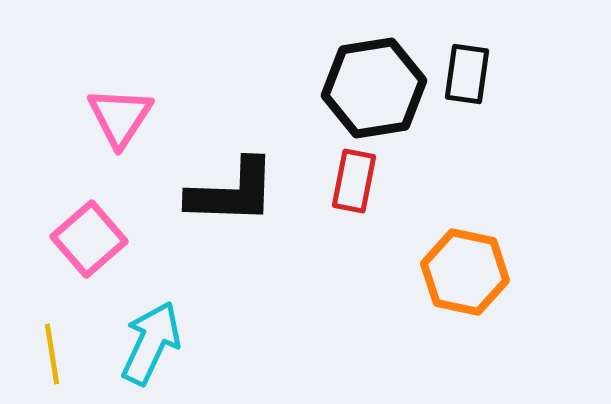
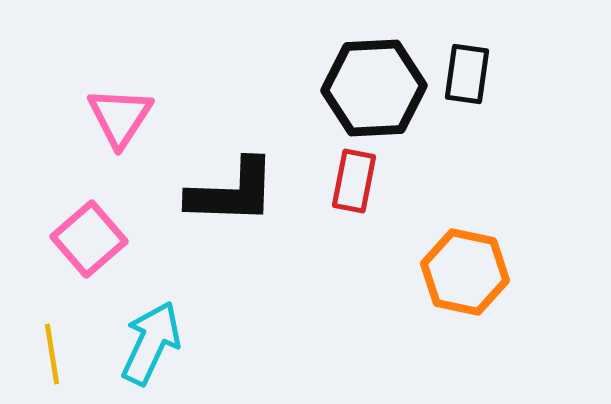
black hexagon: rotated 6 degrees clockwise
